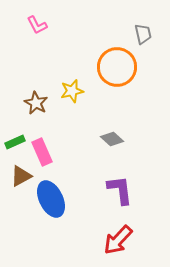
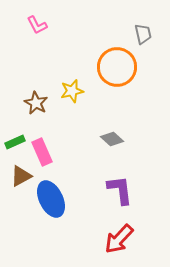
red arrow: moved 1 px right, 1 px up
